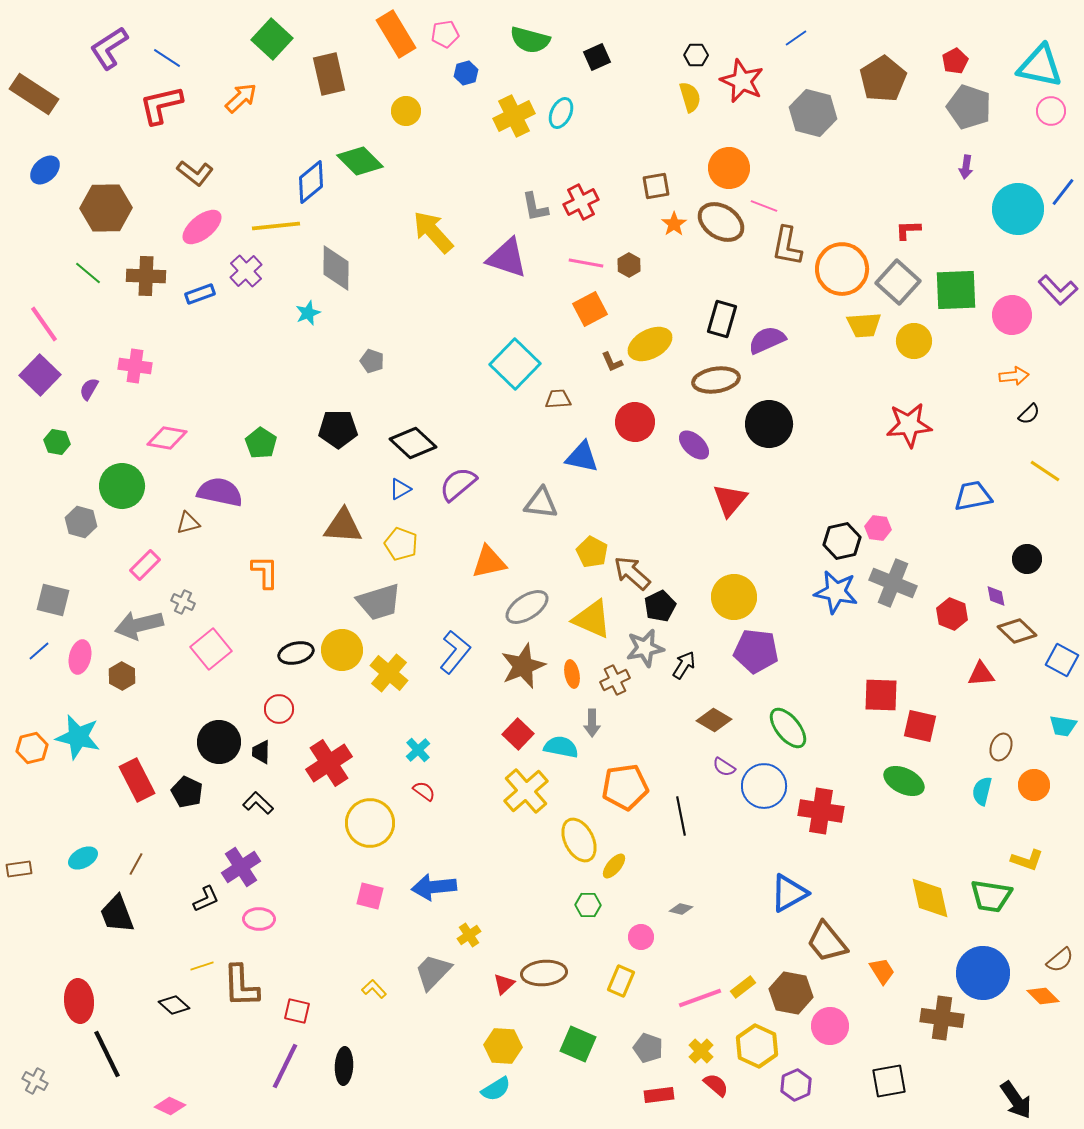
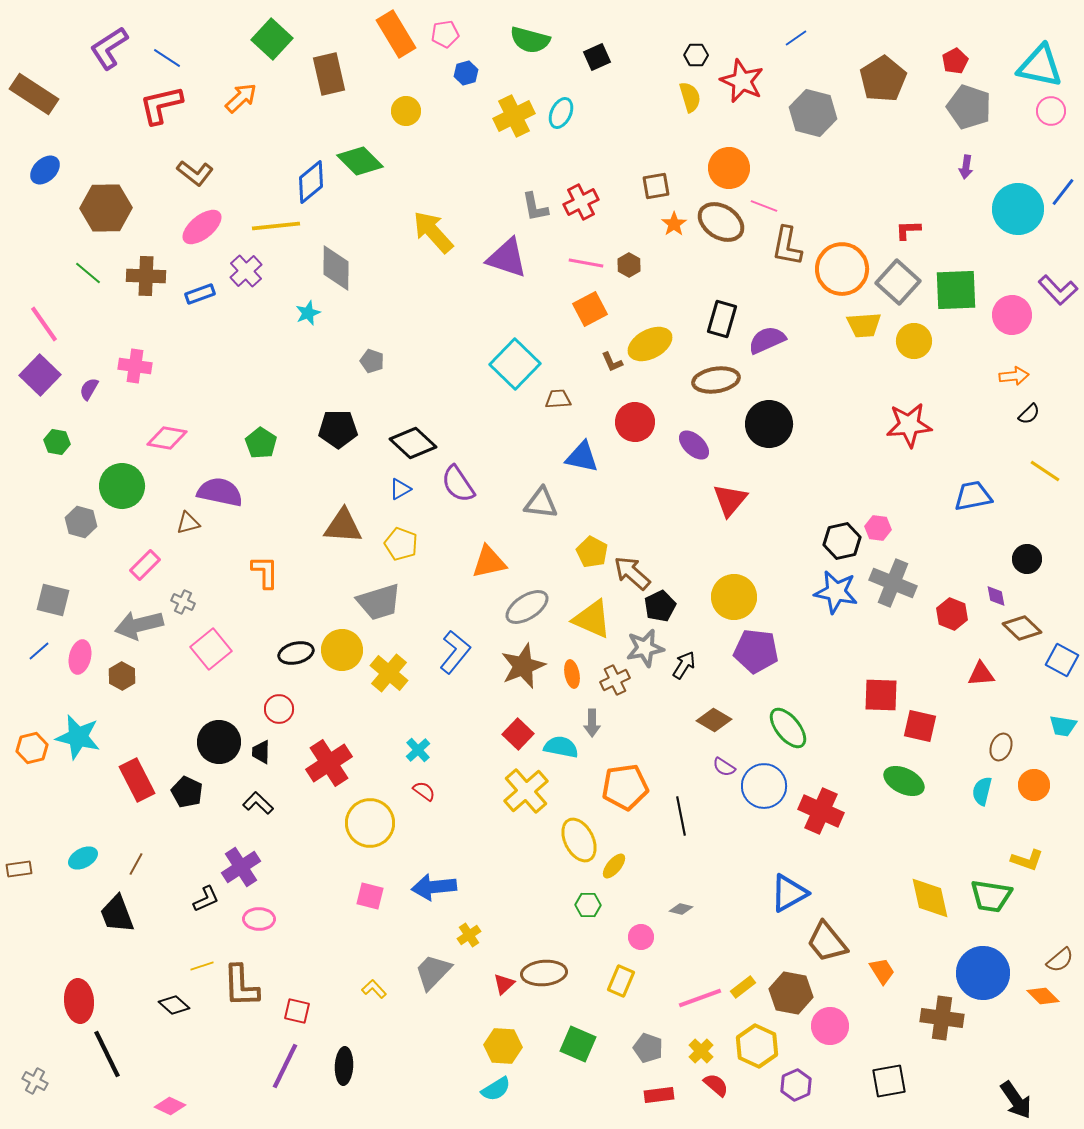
purple semicircle at (458, 484): rotated 84 degrees counterclockwise
brown diamond at (1017, 631): moved 5 px right, 3 px up
red cross at (821, 811): rotated 15 degrees clockwise
